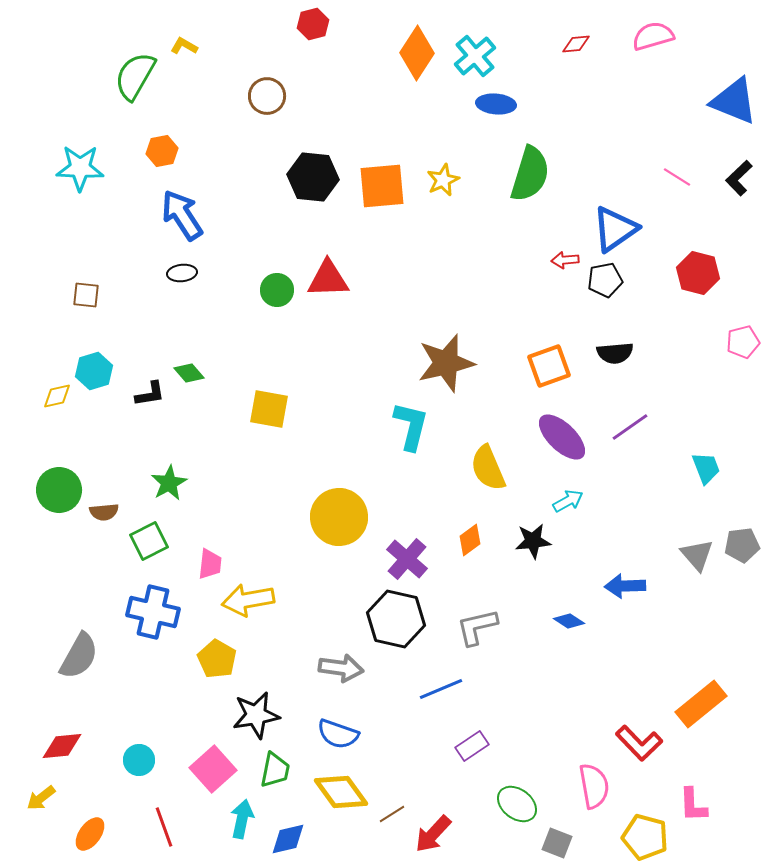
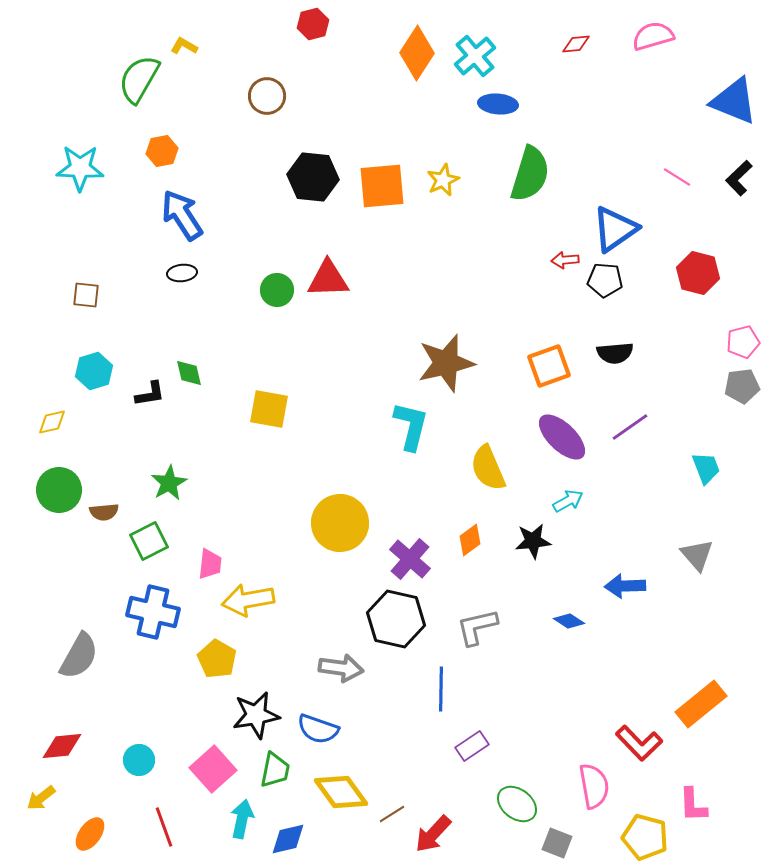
green semicircle at (135, 76): moved 4 px right, 3 px down
blue ellipse at (496, 104): moved 2 px right
black pentagon at (605, 280): rotated 16 degrees clockwise
green diamond at (189, 373): rotated 28 degrees clockwise
yellow diamond at (57, 396): moved 5 px left, 26 px down
yellow circle at (339, 517): moved 1 px right, 6 px down
gray pentagon at (742, 545): moved 159 px up
purple cross at (407, 559): moved 3 px right
blue line at (441, 689): rotated 66 degrees counterclockwise
blue semicircle at (338, 734): moved 20 px left, 5 px up
